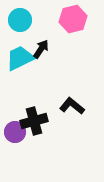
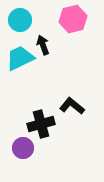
black arrow: moved 2 px right, 4 px up; rotated 54 degrees counterclockwise
black cross: moved 7 px right, 3 px down
purple circle: moved 8 px right, 16 px down
